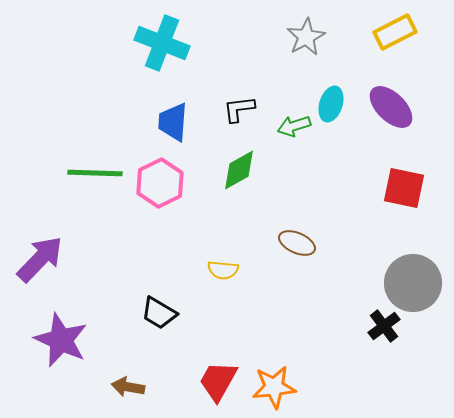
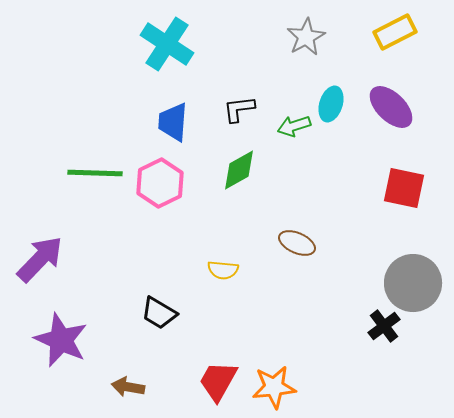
cyan cross: moved 5 px right, 1 px down; rotated 12 degrees clockwise
